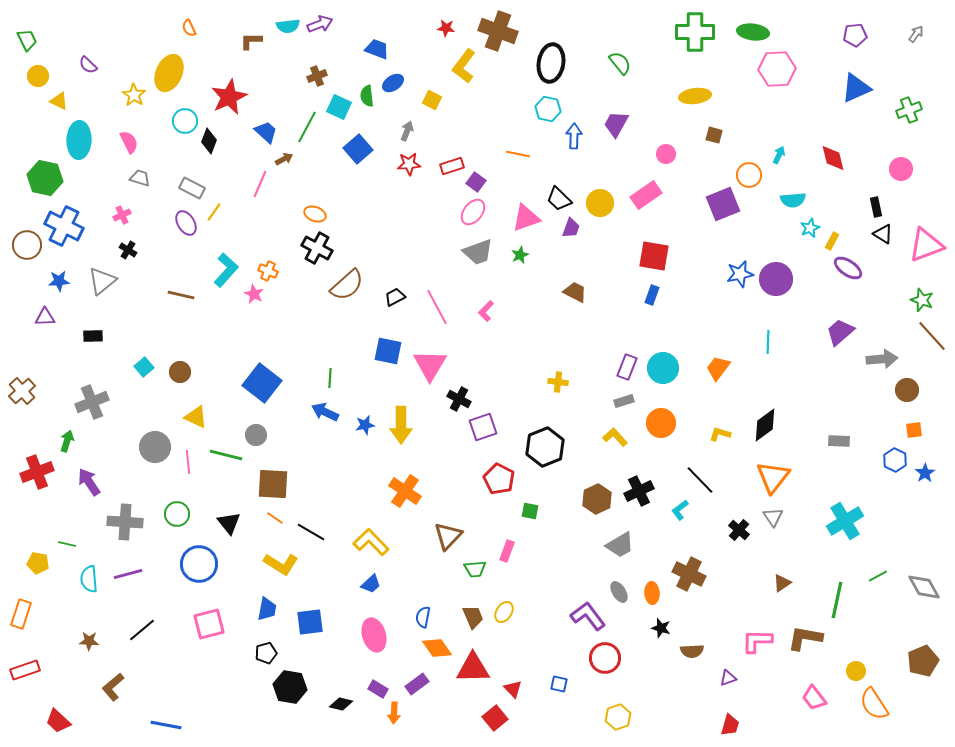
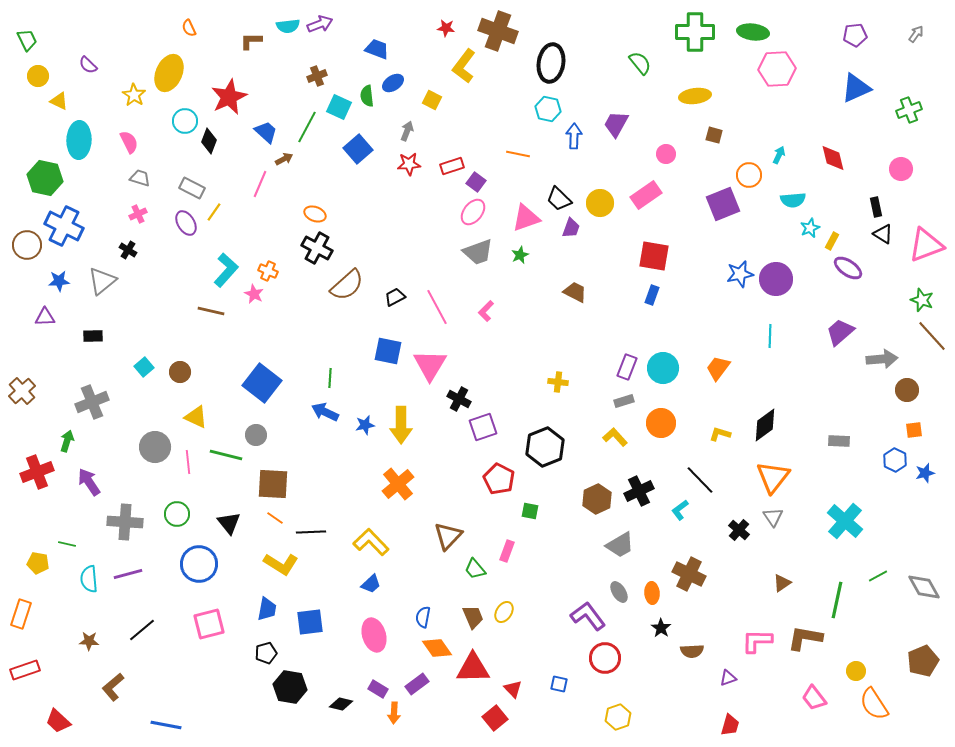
green semicircle at (620, 63): moved 20 px right
pink cross at (122, 215): moved 16 px right, 1 px up
brown line at (181, 295): moved 30 px right, 16 px down
cyan line at (768, 342): moved 2 px right, 6 px up
blue star at (925, 473): rotated 18 degrees clockwise
orange cross at (405, 491): moved 7 px left, 7 px up; rotated 16 degrees clockwise
cyan cross at (845, 521): rotated 18 degrees counterclockwise
black line at (311, 532): rotated 32 degrees counterclockwise
green trapezoid at (475, 569): rotated 55 degrees clockwise
black star at (661, 628): rotated 18 degrees clockwise
